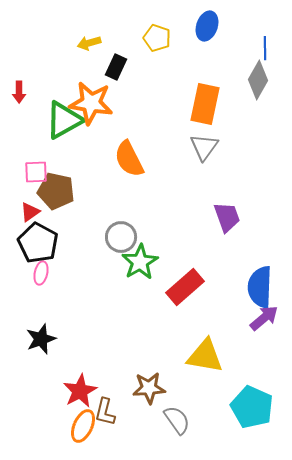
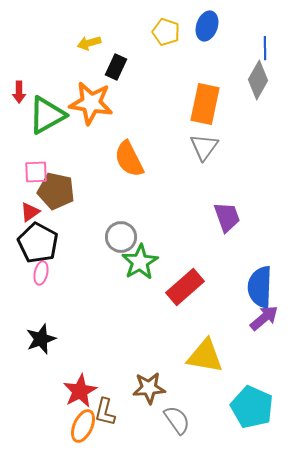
yellow pentagon: moved 9 px right, 6 px up
green triangle: moved 17 px left, 5 px up
